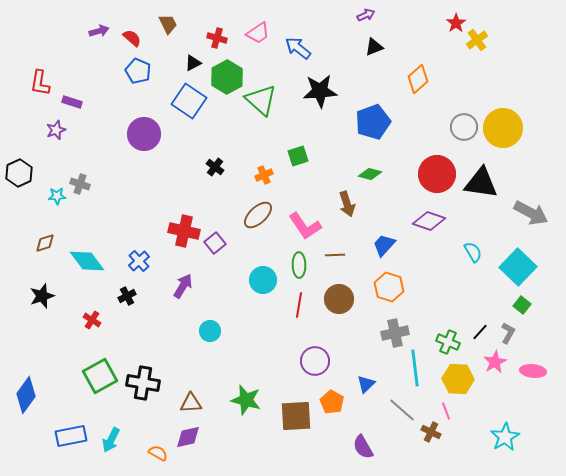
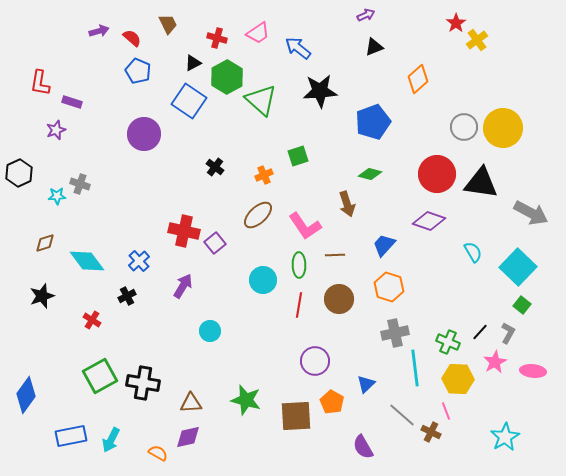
gray line at (402, 410): moved 5 px down
